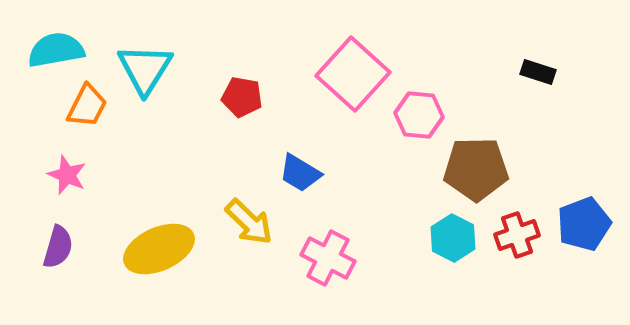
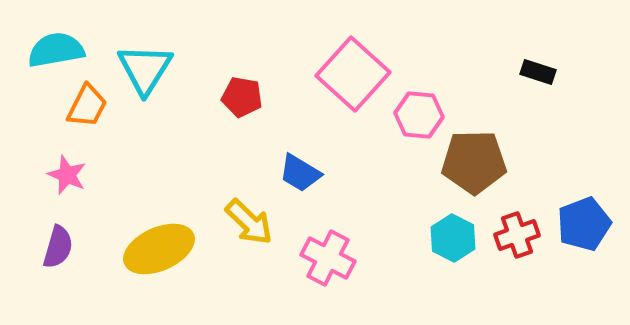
brown pentagon: moved 2 px left, 7 px up
